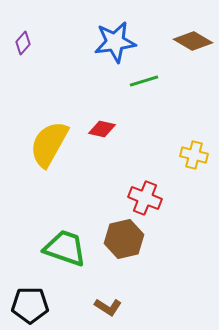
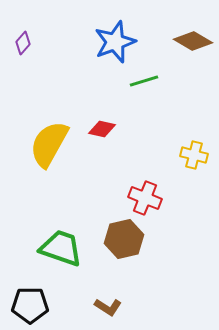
blue star: rotated 12 degrees counterclockwise
green trapezoid: moved 4 px left
